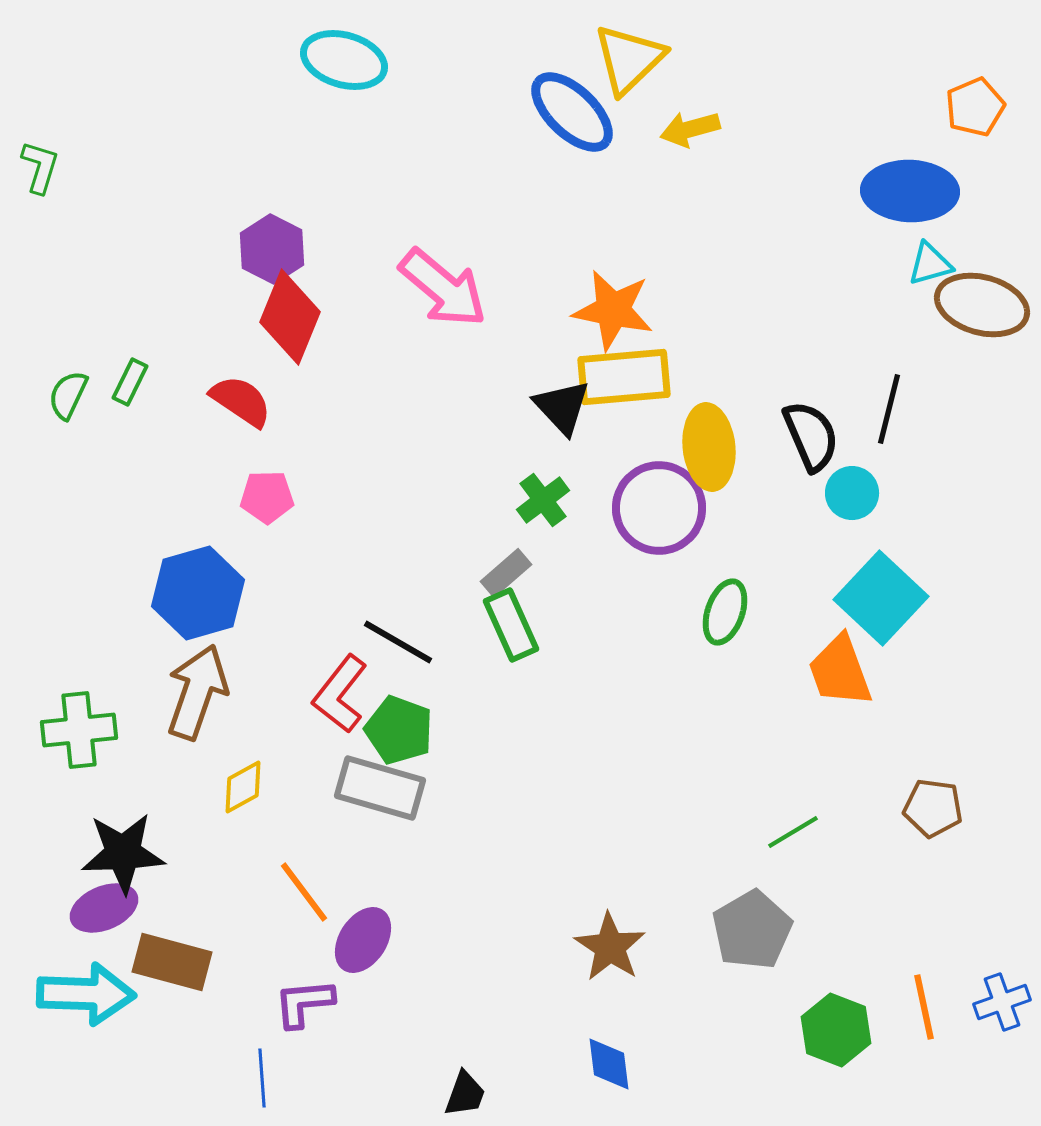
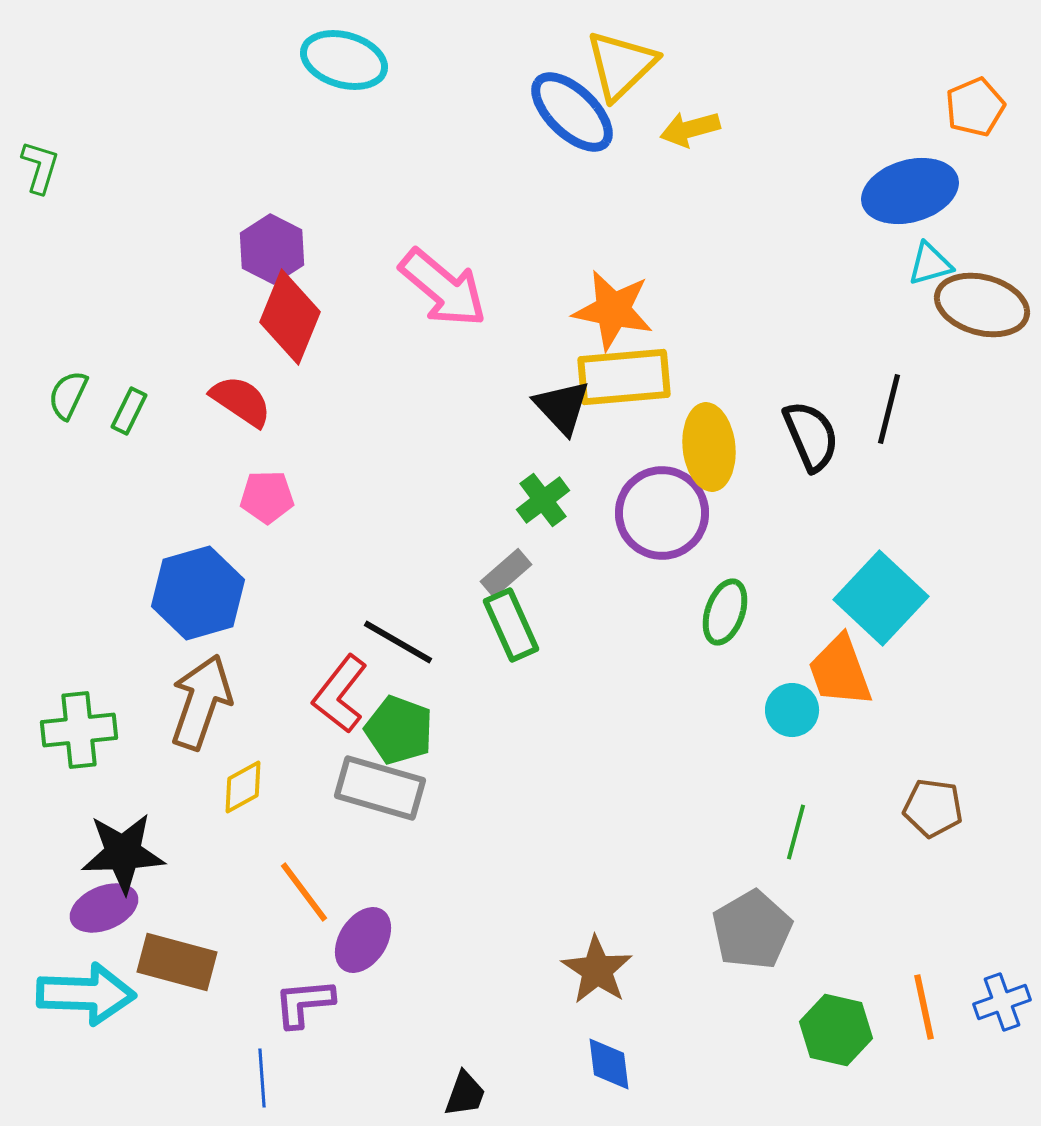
yellow triangle at (629, 59): moved 8 px left, 6 px down
blue ellipse at (910, 191): rotated 18 degrees counterclockwise
green rectangle at (130, 382): moved 1 px left, 29 px down
cyan circle at (852, 493): moved 60 px left, 217 px down
purple circle at (659, 508): moved 3 px right, 5 px down
brown arrow at (197, 692): moved 4 px right, 10 px down
green line at (793, 832): moved 3 px right; rotated 44 degrees counterclockwise
brown star at (610, 947): moved 13 px left, 23 px down
brown rectangle at (172, 962): moved 5 px right
green hexagon at (836, 1030): rotated 8 degrees counterclockwise
